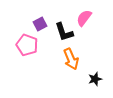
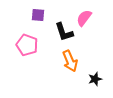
purple square: moved 2 px left, 9 px up; rotated 32 degrees clockwise
orange arrow: moved 1 px left, 2 px down
